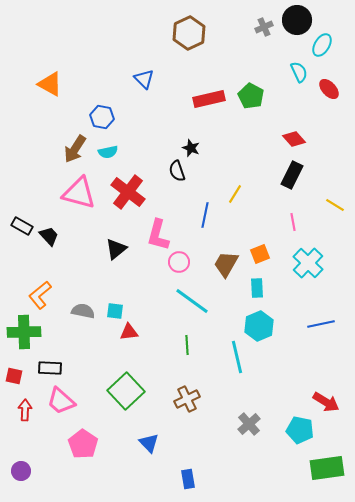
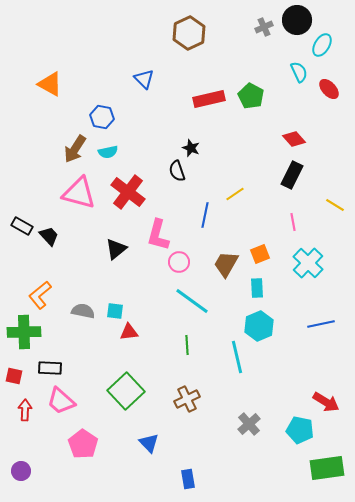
yellow line at (235, 194): rotated 24 degrees clockwise
